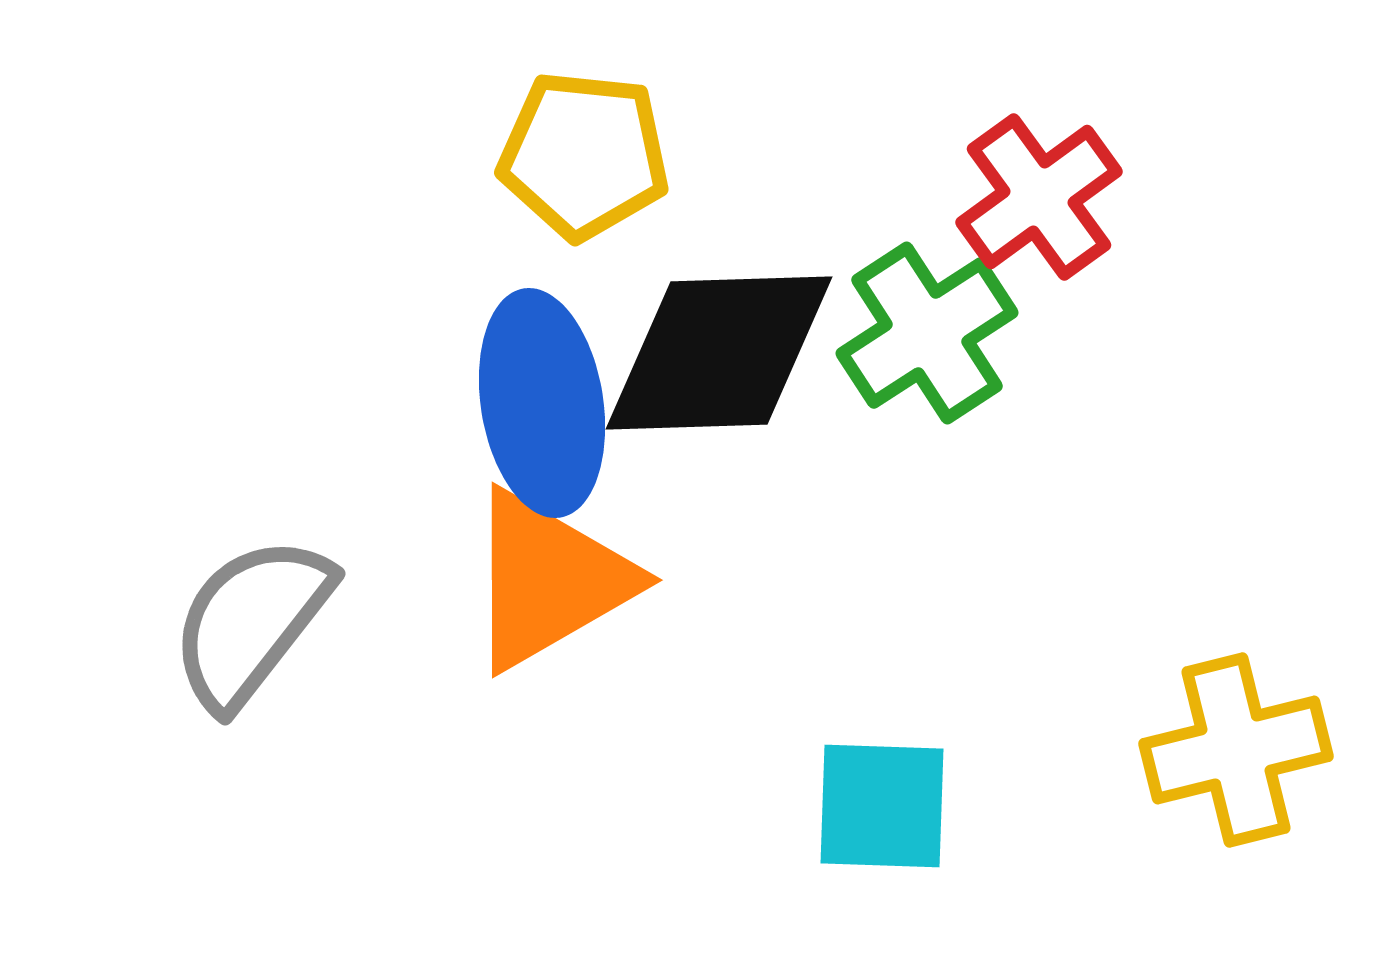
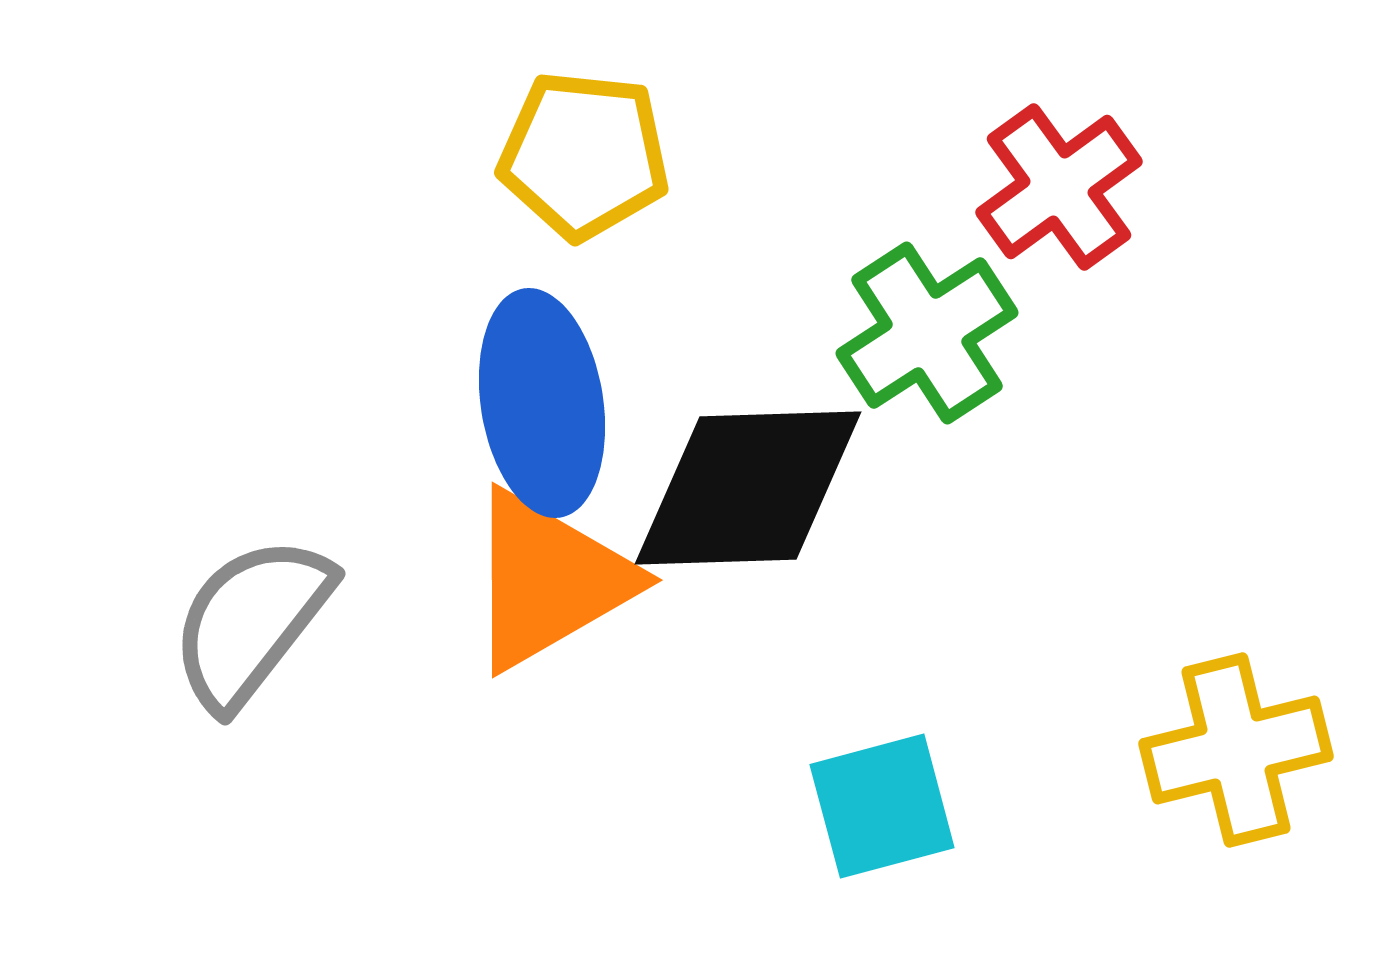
red cross: moved 20 px right, 10 px up
black diamond: moved 29 px right, 135 px down
cyan square: rotated 17 degrees counterclockwise
